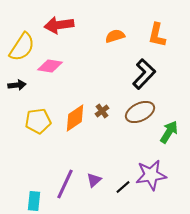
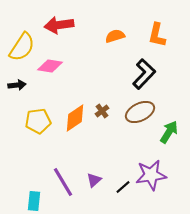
purple line: moved 2 px left, 2 px up; rotated 56 degrees counterclockwise
